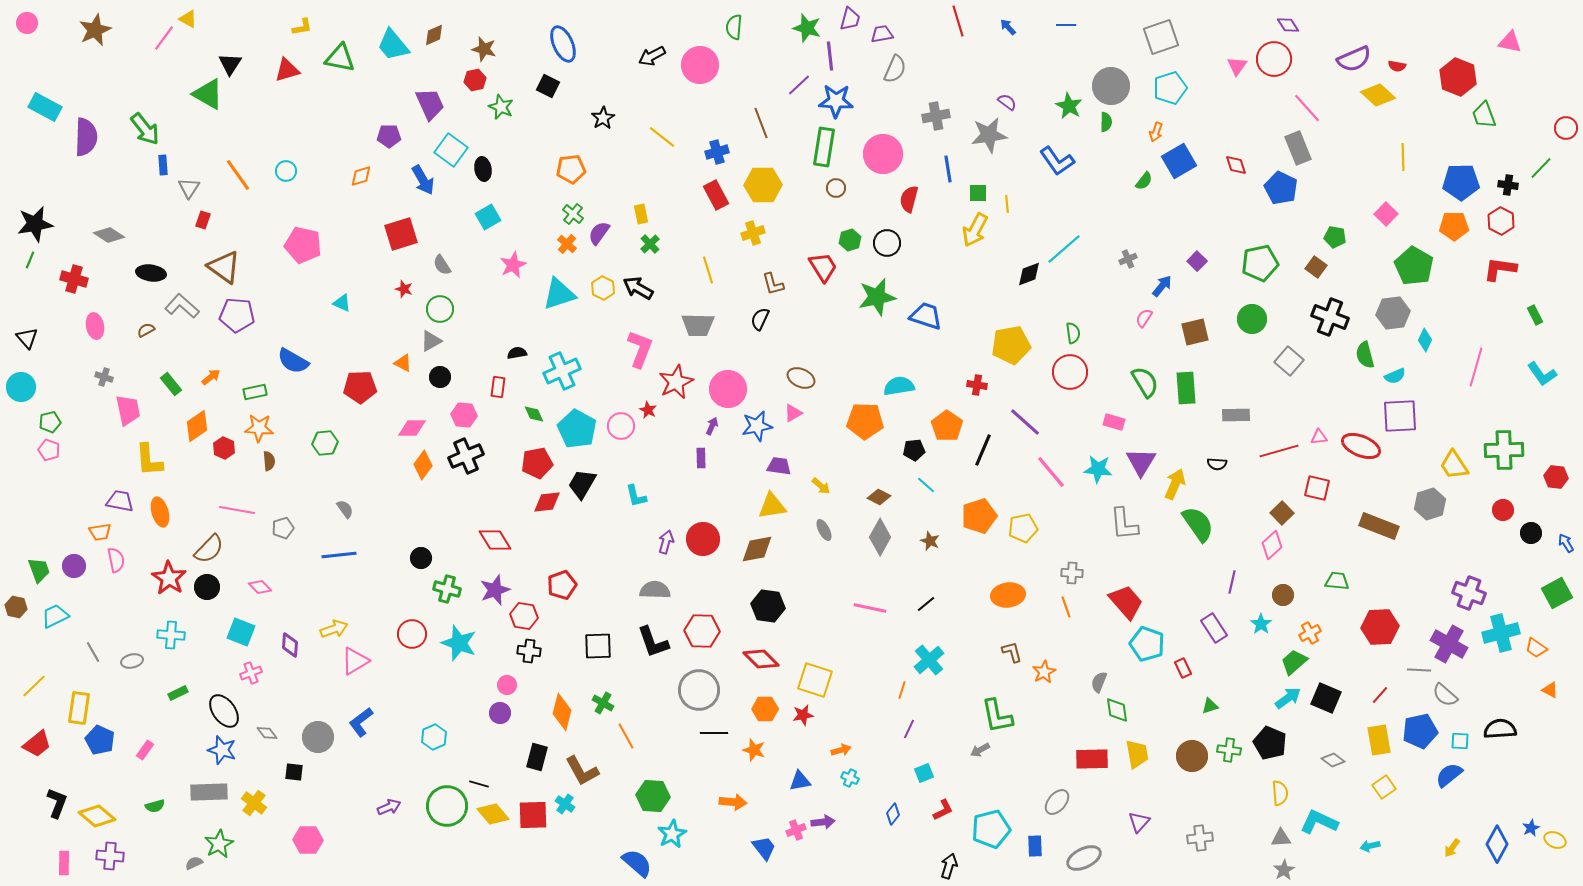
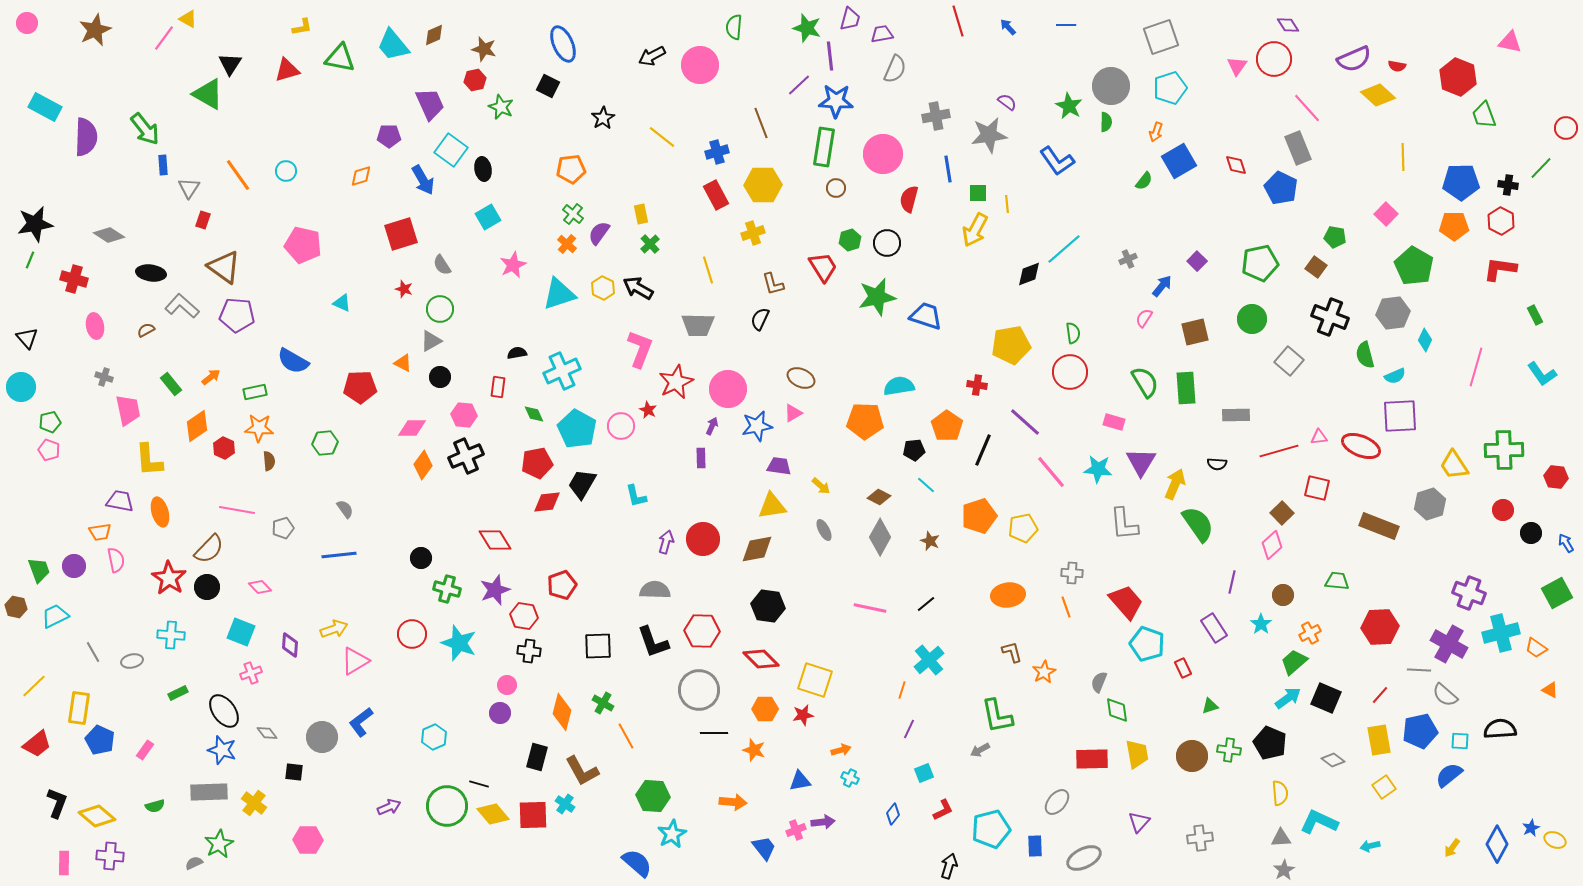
gray circle at (318, 737): moved 4 px right
